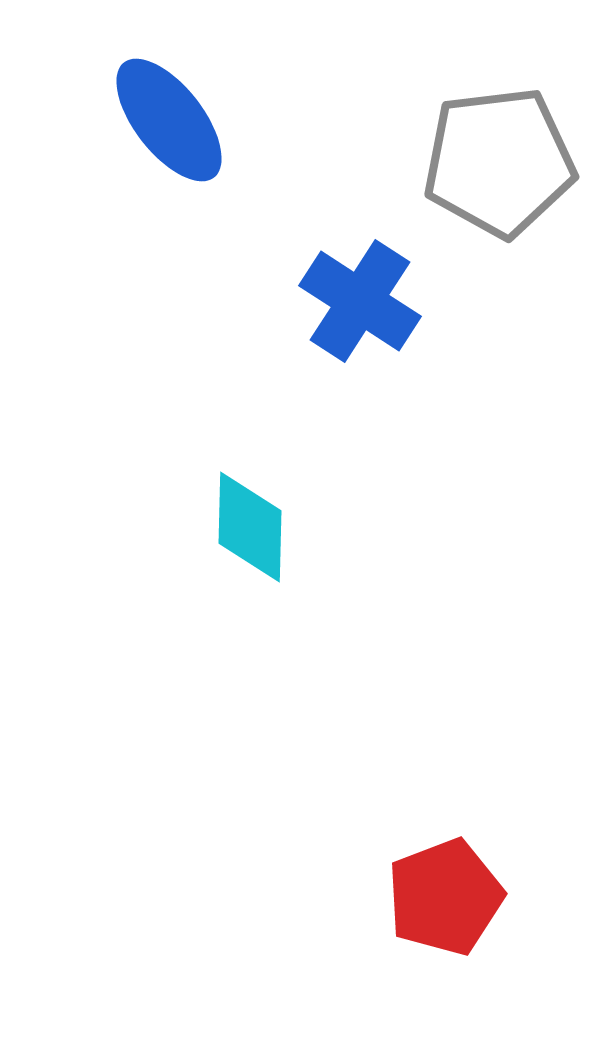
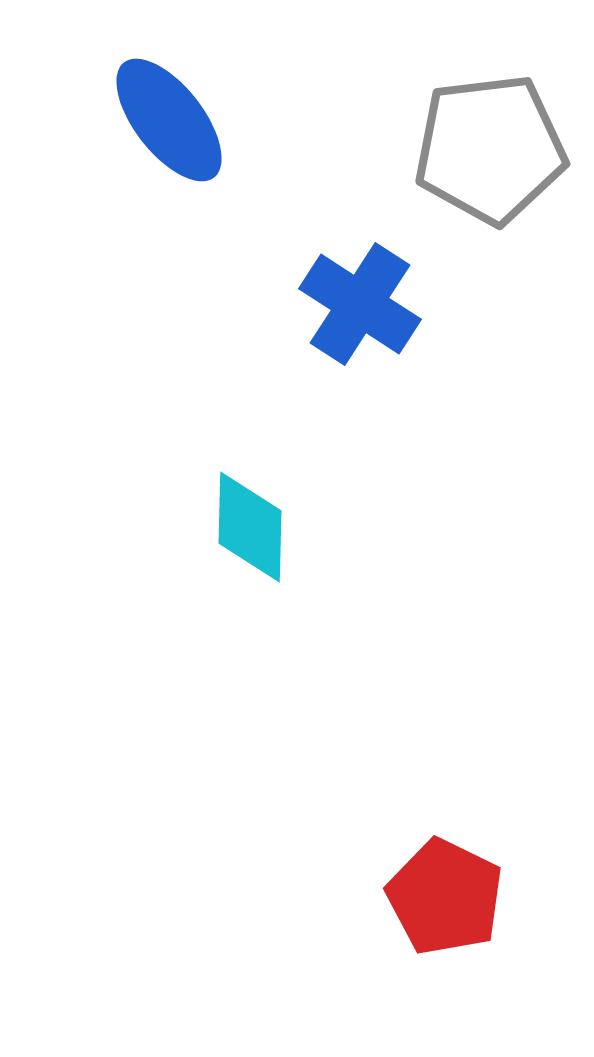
gray pentagon: moved 9 px left, 13 px up
blue cross: moved 3 px down
red pentagon: rotated 25 degrees counterclockwise
